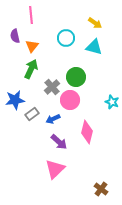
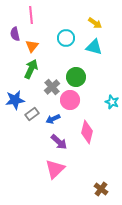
purple semicircle: moved 2 px up
